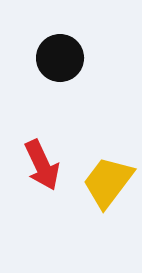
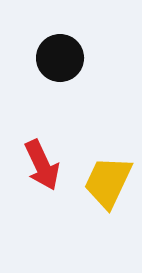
yellow trapezoid: rotated 12 degrees counterclockwise
